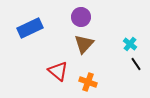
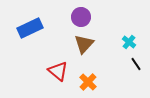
cyan cross: moved 1 px left, 2 px up
orange cross: rotated 24 degrees clockwise
